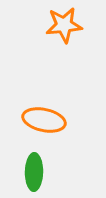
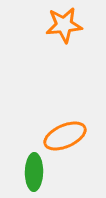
orange ellipse: moved 21 px right, 16 px down; rotated 36 degrees counterclockwise
